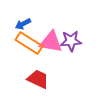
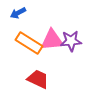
blue arrow: moved 5 px left, 11 px up
pink triangle: moved 1 px right, 2 px up; rotated 15 degrees counterclockwise
